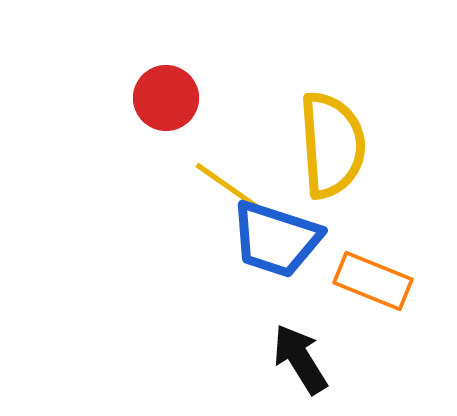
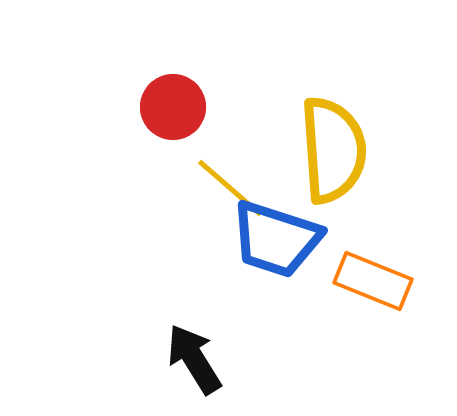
red circle: moved 7 px right, 9 px down
yellow semicircle: moved 1 px right, 5 px down
yellow line: rotated 6 degrees clockwise
black arrow: moved 106 px left
